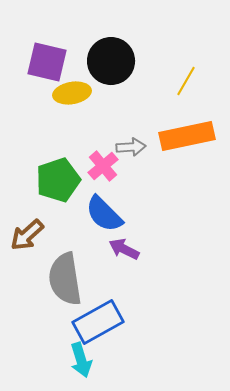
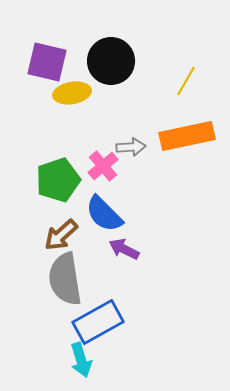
brown arrow: moved 34 px right
